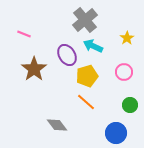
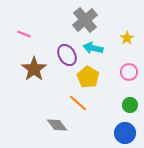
cyan arrow: moved 2 px down; rotated 12 degrees counterclockwise
pink circle: moved 5 px right
yellow pentagon: moved 1 px right, 1 px down; rotated 25 degrees counterclockwise
orange line: moved 8 px left, 1 px down
blue circle: moved 9 px right
